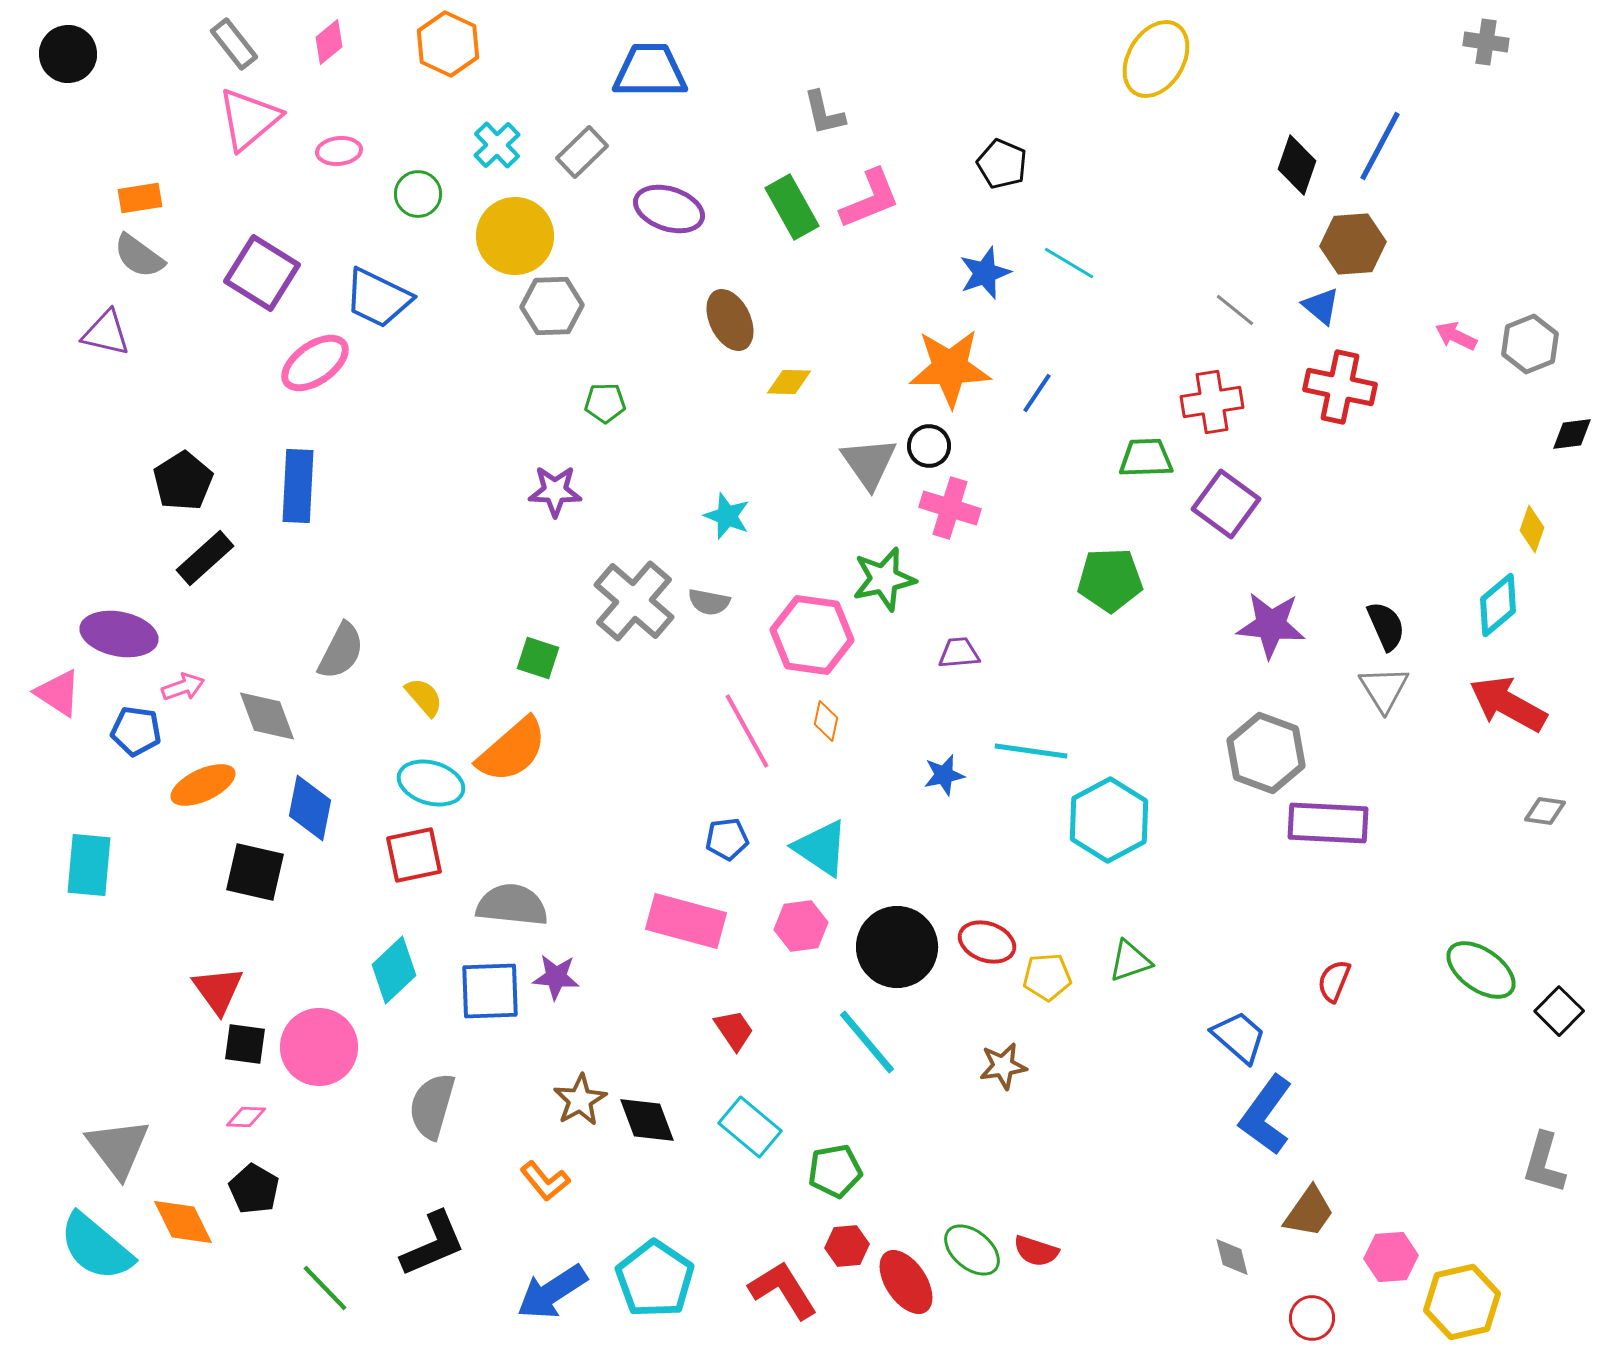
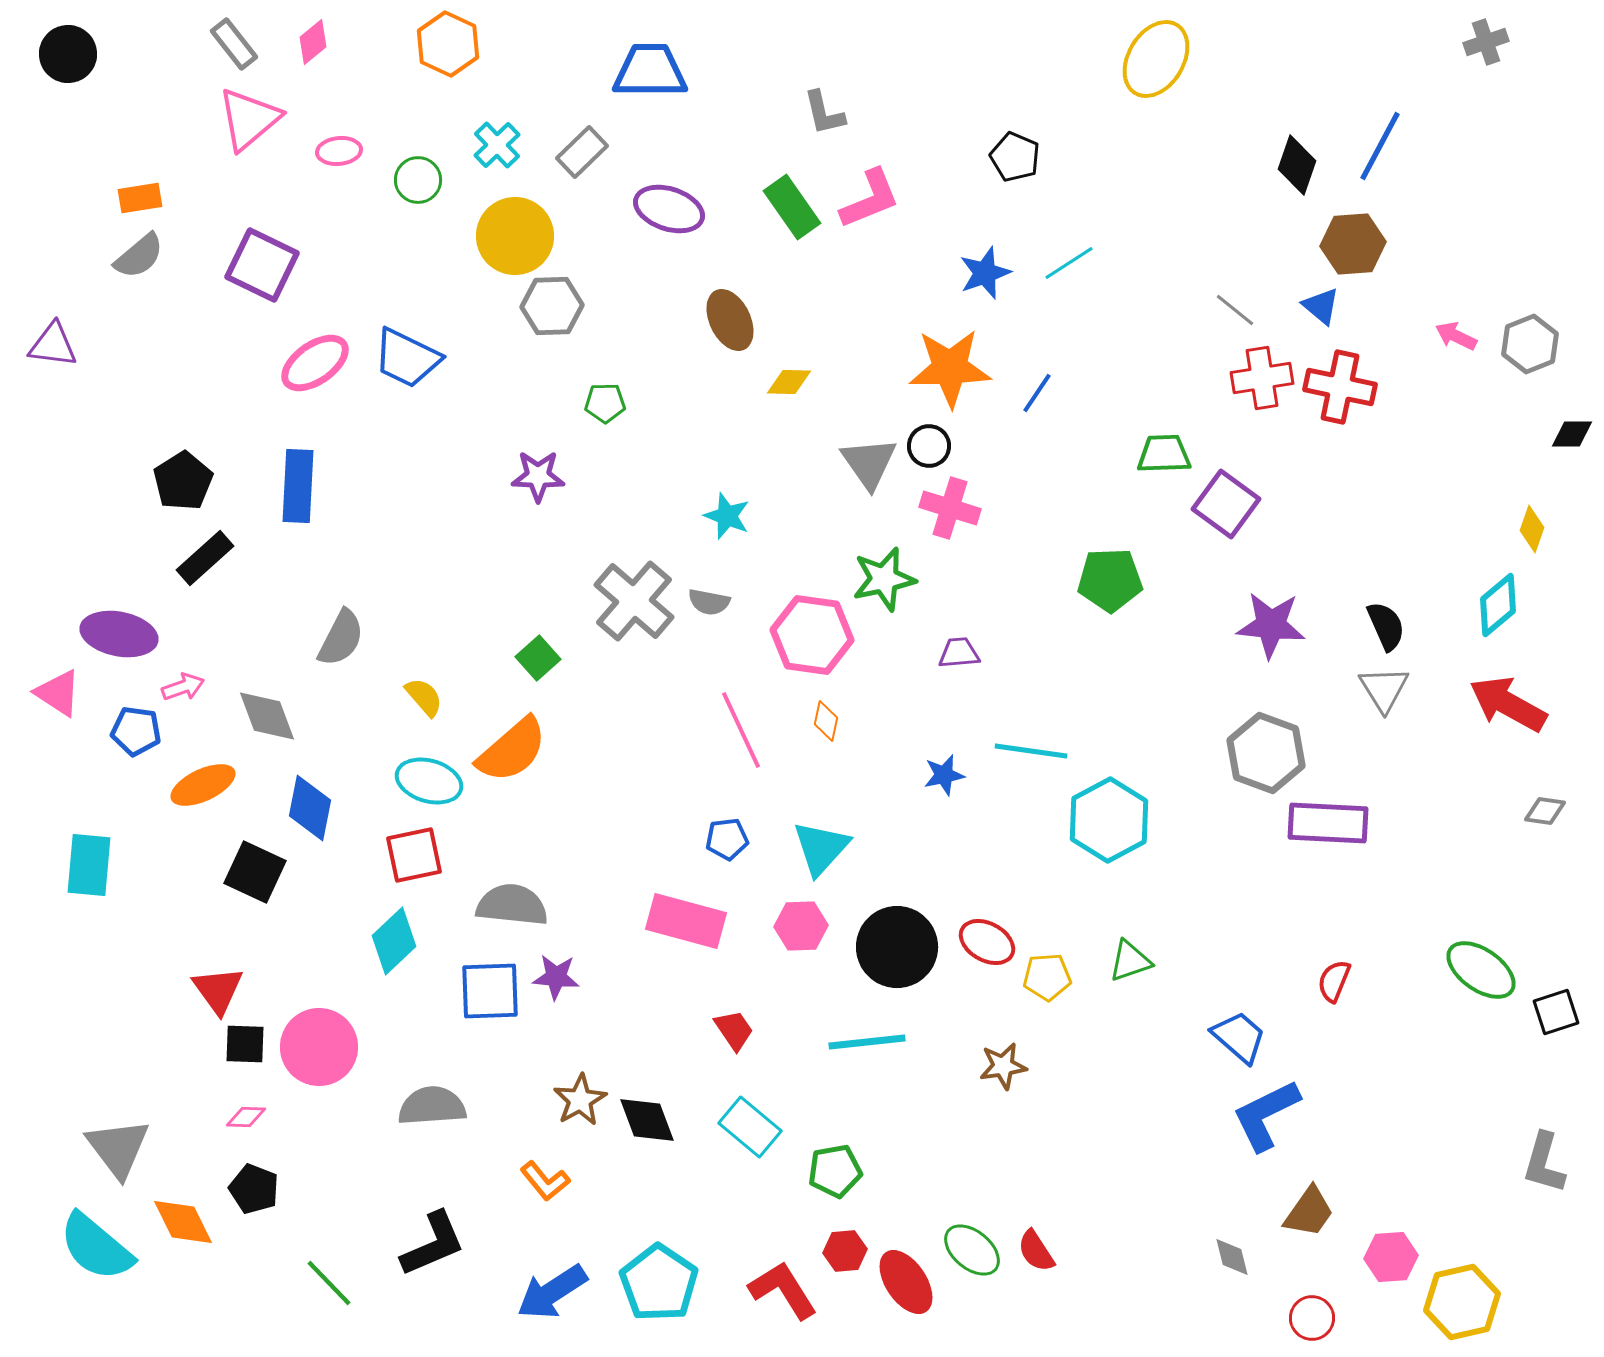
pink diamond at (329, 42): moved 16 px left
gray cross at (1486, 42): rotated 27 degrees counterclockwise
black pentagon at (1002, 164): moved 13 px right, 7 px up
green circle at (418, 194): moved 14 px up
green rectangle at (792, 207): rotated 6 degrees counterclockwise
gray semicircle at (139, 256): rotated 76 degrees counterclockwise
cyan line at (1069, 263): rotated 64 degrees counterclockwise
purple square at (262, 273): moved 8 px up; rotated 6 degrees counterclockwise
blue trapezoid at (378, 298): moved 29 px right, 60 px down
purple triangle at (106, 333): moved 53 px left, 12 px down; rotated 6 degrees counterclockwise
red cross at (1212, 402): moved 50 px right, 24 px up
black diamond at (1572, 434): rotated 6 degrees clockwise
green trapezoid at (1146, 458): moved 18 px right, 4 px up
purple star at (555, 491): moved 17 px left, 15 px up
gray semicircle at (341, 651): moved 13 px up
green square at (538, 658): rotated 30 degrees clockwise
pink line at (747, 731): moved 6 px left, 1 px up; rotated 4 degrees clockwise
cyan ellipse at (431, 783): moved 2 px left, 2 px up
cyan triangle at (821, 848): rotated 38 degrees clockwise
black square at (255, 872): rotated 12 degrees clockwise
pink hexagon at (801, 926): rotated 6 degrees clockwise
red ellipse at (987, 942): rotated 10 degrees clockwise
cyan diamond at (394, 970): moved 29 px up
black square at (1559, 1011): moved 3 px left, 1 px down; rotated 27 degrees clockwise
cyan line at (867, 1042): rotated 56 degrees counterclockwise
black square at (245, 1044): rotated 6 degrees counterclockwise
gray semicircle at (432, 1106): rotated 70 degrees clockwise
blue L-shape at (1266, 1115): rotated 28 degrees clockwise
black pentagon at (254, 1189): rotated 9 degrees counterclockwise
red hexagon at (847, 1246): moved 2 px left, 5 px down
red semicircle at (1036, 1251): rotated 39 degrees clockwise
cyan pentagon at (655, 1279): moved 4 px right, 4 px down
green line at (325, 1288): moved 4 px right, 5 px up
